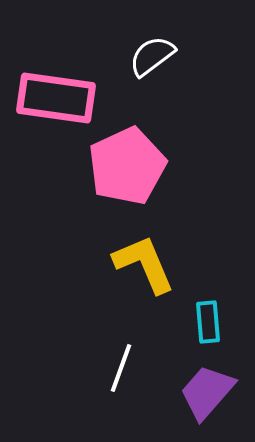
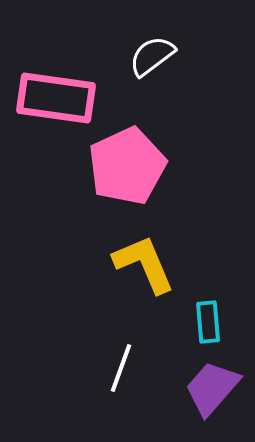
purple trapezoid: moved 5 px right, 4 px up
